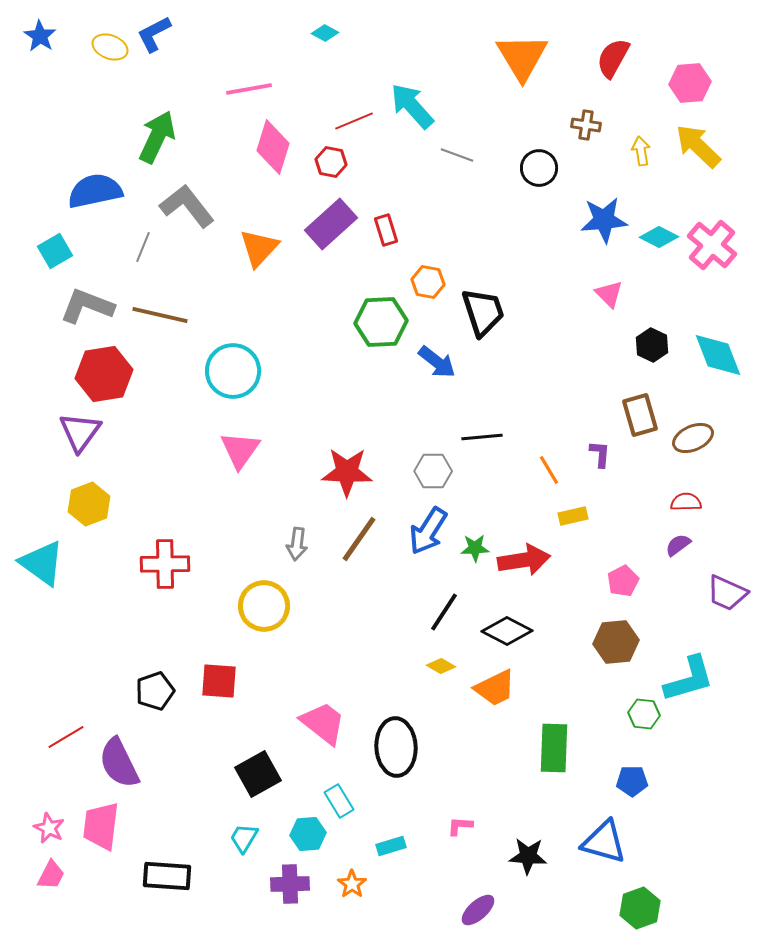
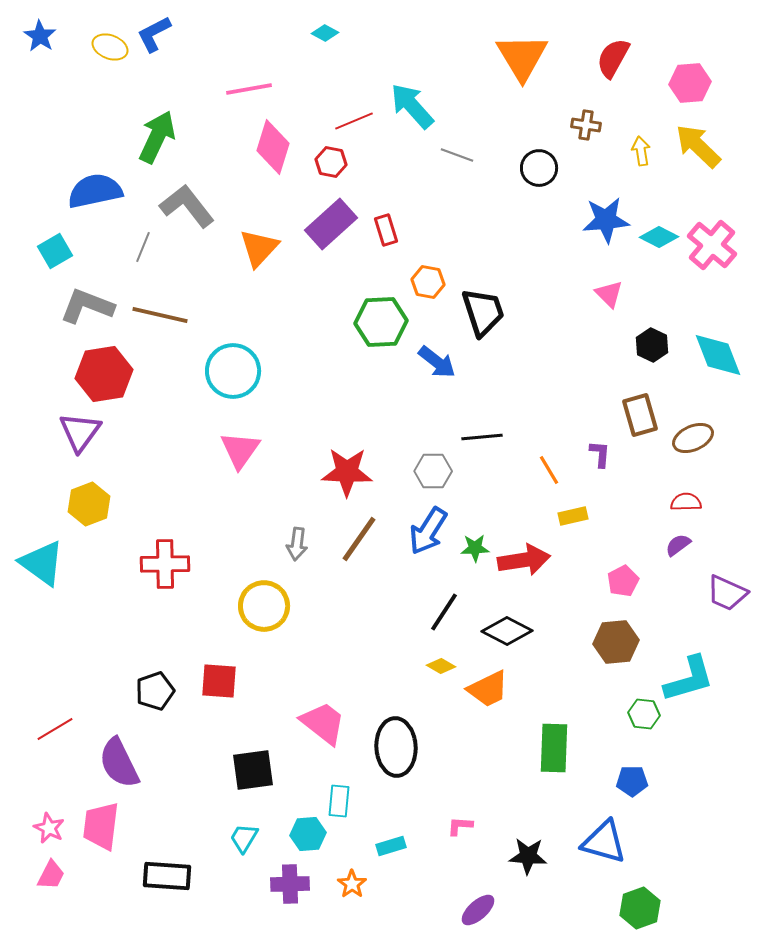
blue star at (604, 220): moved 2 px right
orange trapezoid at (495, 688): moved 7 px left, 1 px down
red line at (66, 737): moved 11 px left, 8 px up
black square at (258, 774): moved 5 px left, 4 px up; rotated 21 degrees clockwise
cyan rectangle at (339, 801): rotated 36 degrees clockwise
